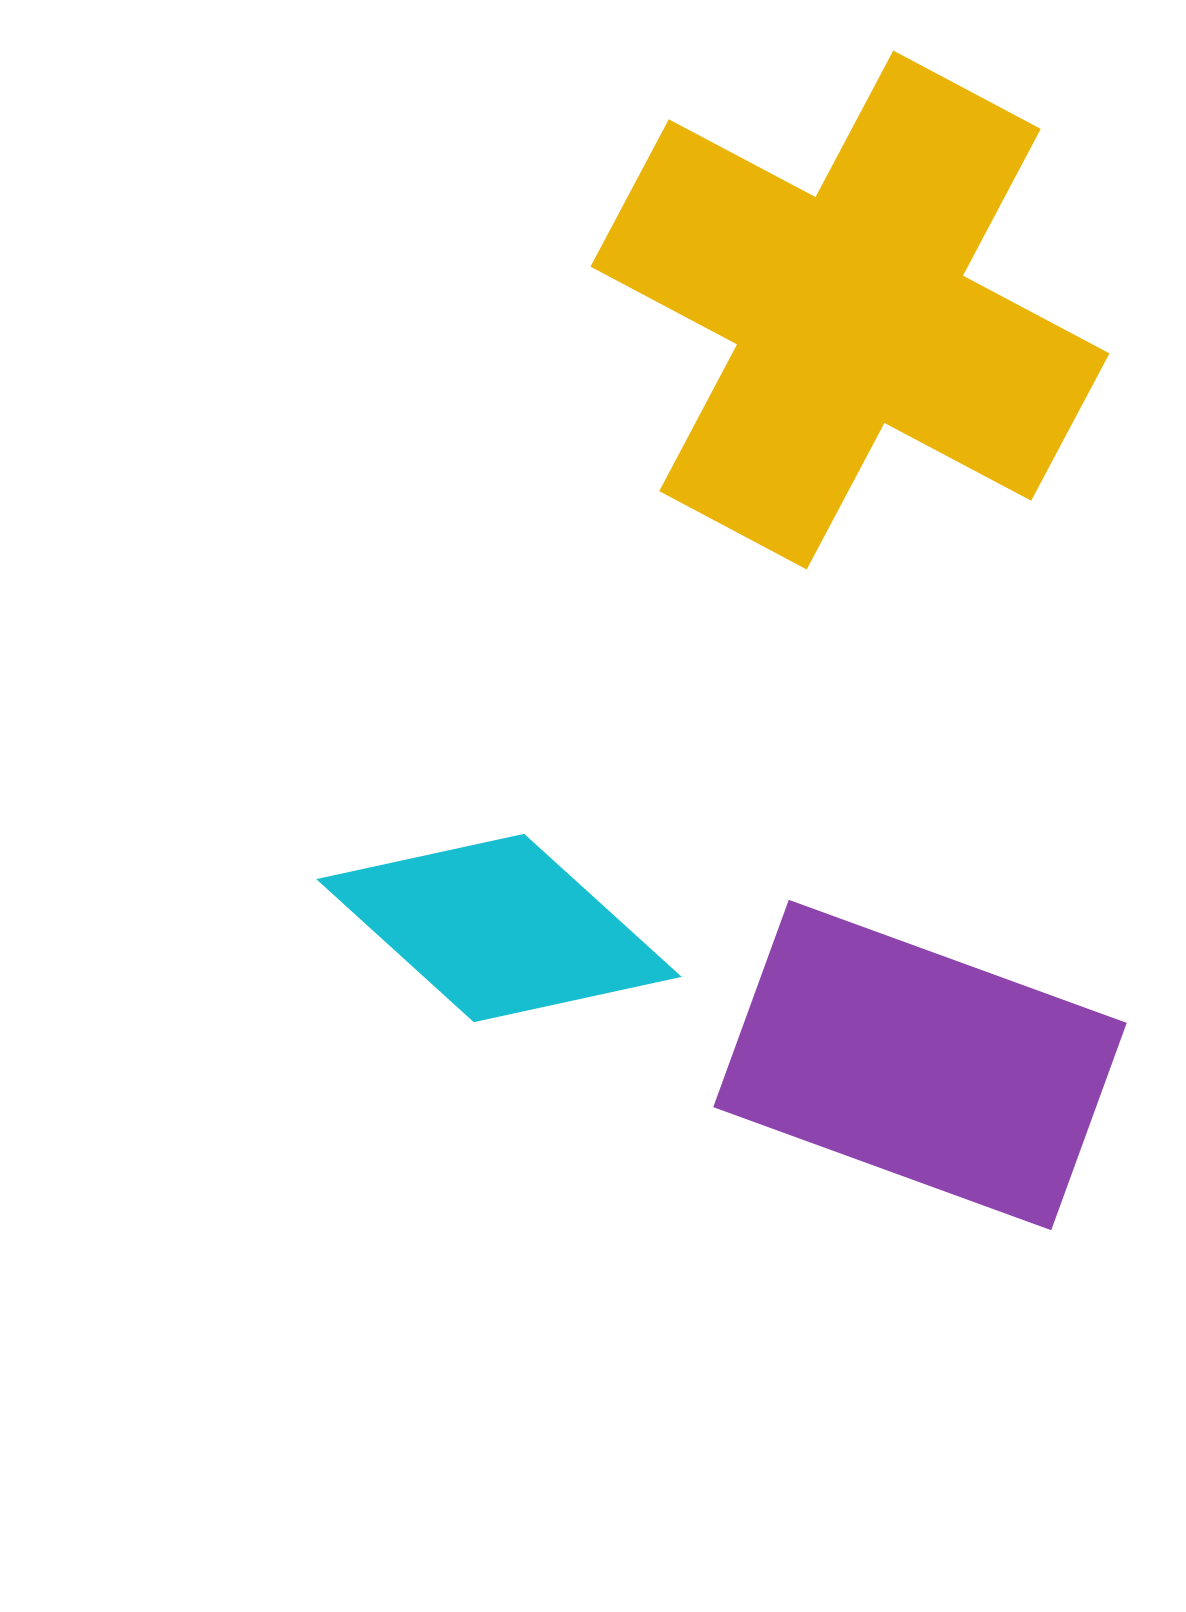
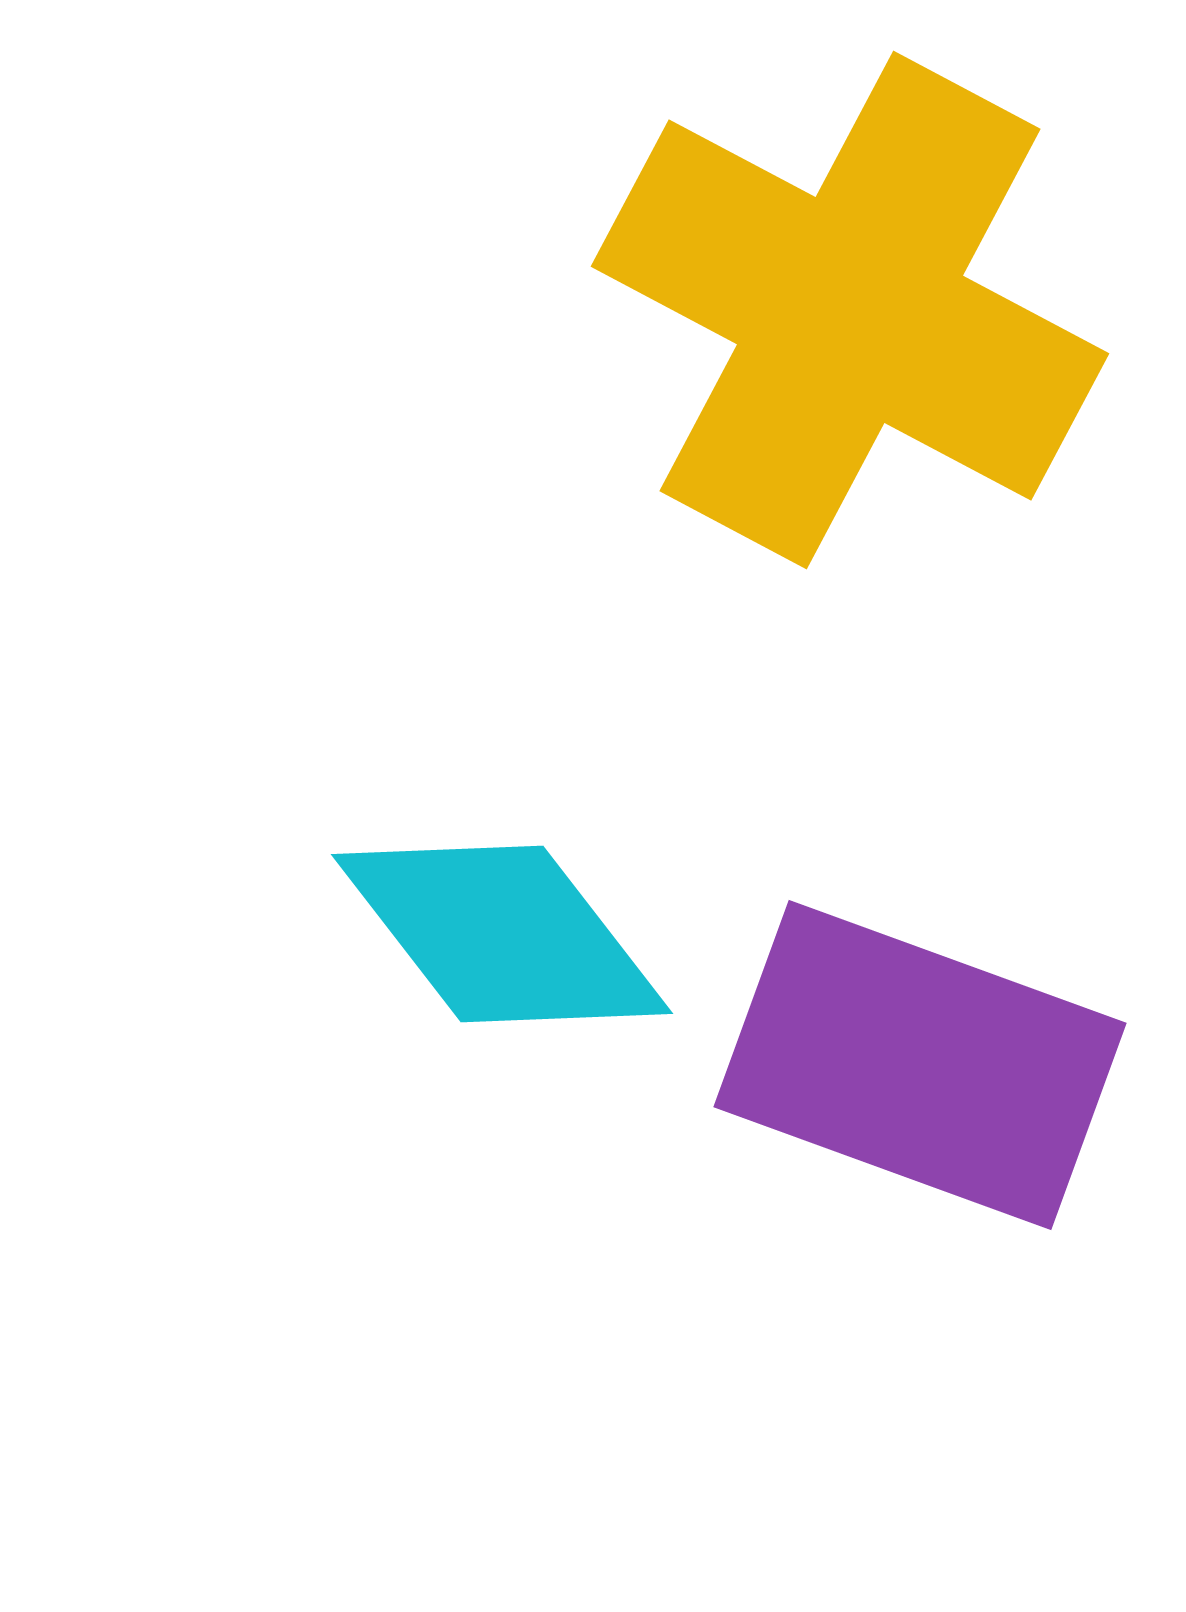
cyan diamond: moved 3 px right, 6 px down; rotated 10 degrees clockwise
